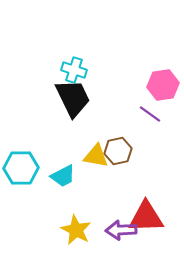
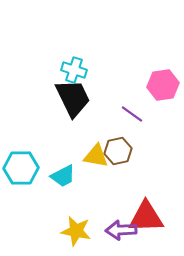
purple line: moved 18 px left
yellow star: moved 1 px down; rotated 16 degrees counterclockwise
